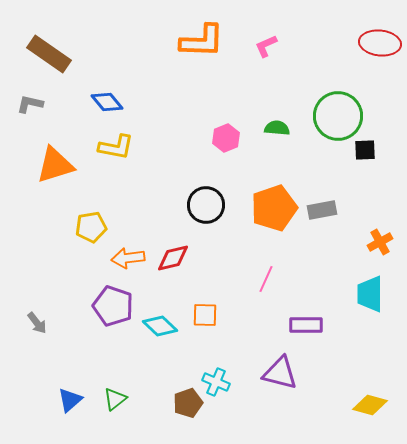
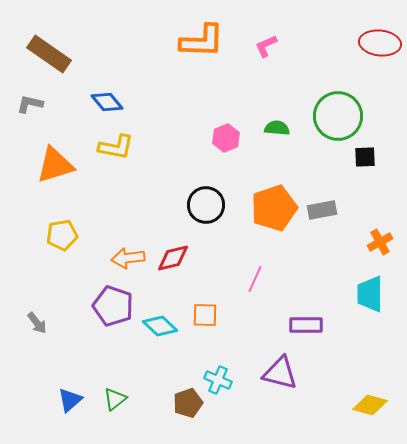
black square: moved 7 px down
yellow pentagon: moved 29 px left, 8 px down
pink line: moved 11 px left
cyan cross: moved 2 px right, 2 px up
